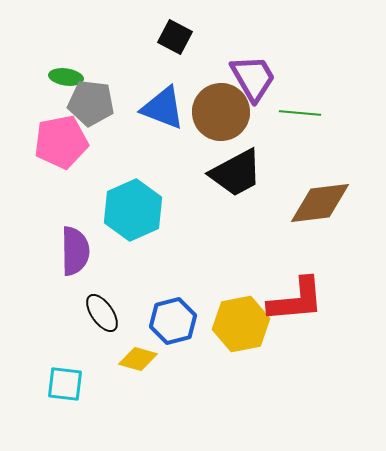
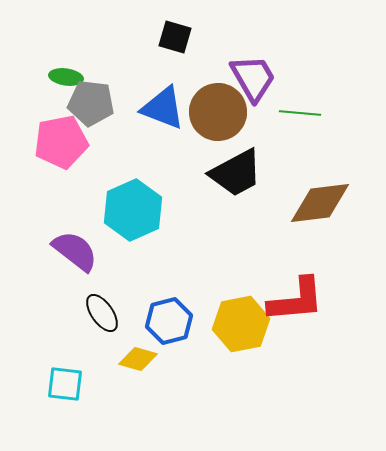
black square: rotated 12 degrees counterclockwise
brown circle: moved 3 px left
purple semicircle: rotated 51 degrees counterclockwise
blue hexagon: moved 4 px left
